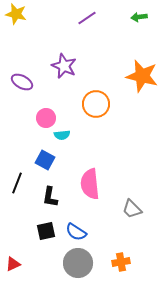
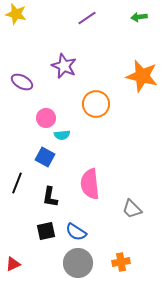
blue square: moved 3 px up
